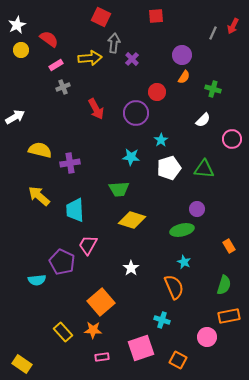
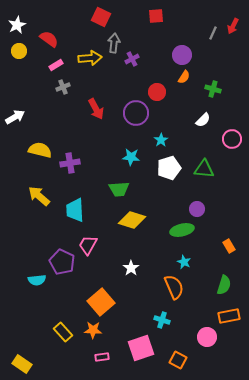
yellow circle at (21, 50): moved 2 px left, 1 px down
purple cross at (132, 59): rotated 16 degrees clockwise
